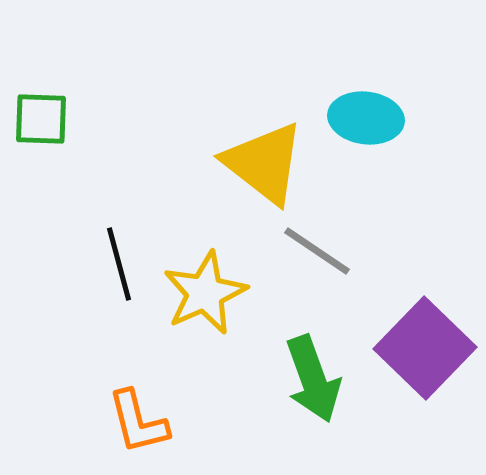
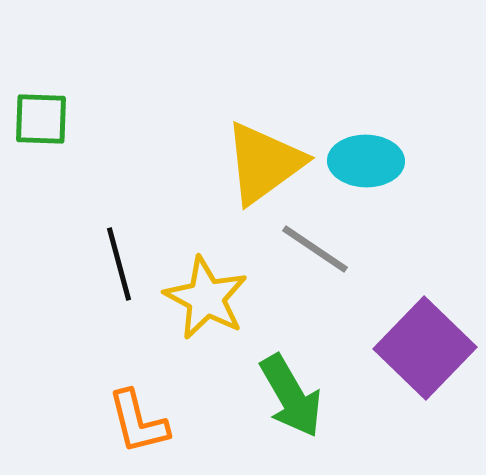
cyan ellipse: moved 43 px down; rotated 6 degrees counterclockwise
yellow triangle: rotated 46 degrees clockwise
gray line: moved 2 px left, 2 px up
yellow star: moved 1 px right, 5 px down; rotated 20 degrees counterclockwise
green arrow: moved 22 px left, 17 px down; rotated 10 degrees counterclockwise
